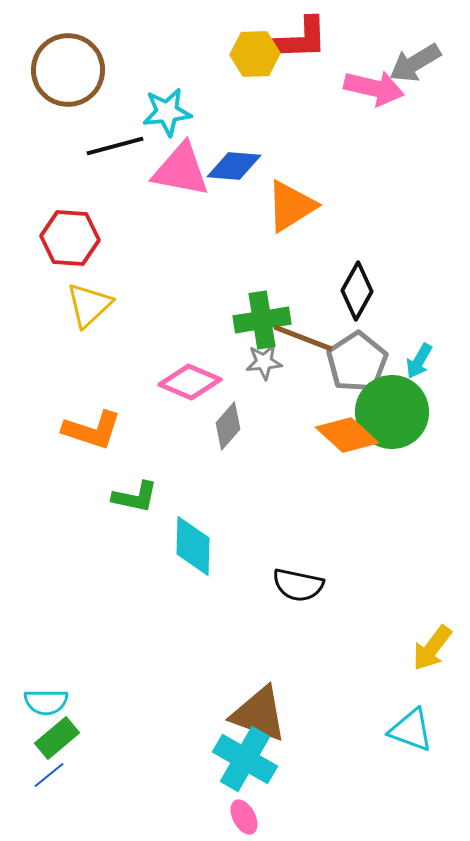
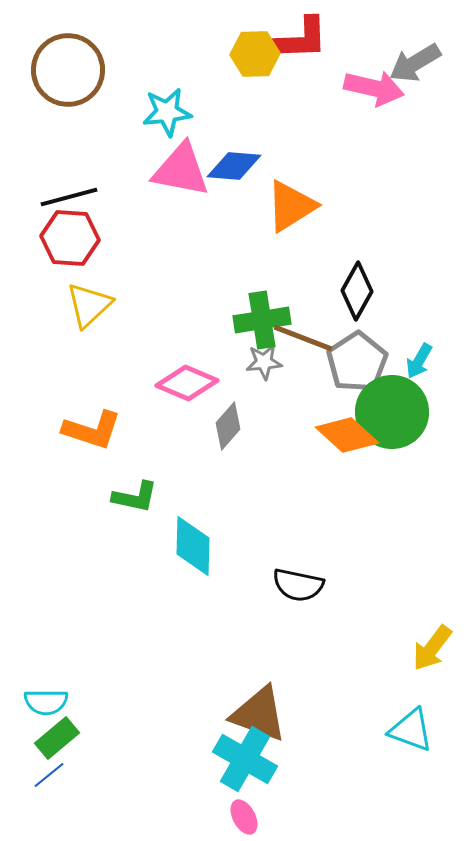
black line: moved 46 px left, 51 px down
pink diamond: moved 3 px left, 1 px down
